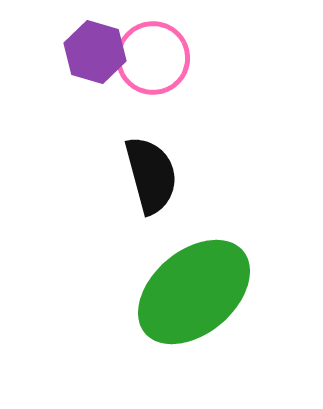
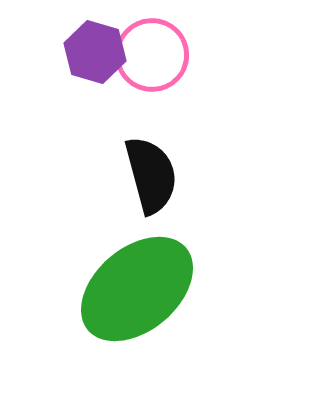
pink circle: moved 1 px left, 3 px up
green ellipse: moved 57 px left, 3 px up
